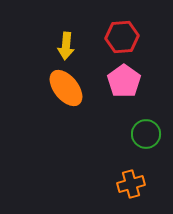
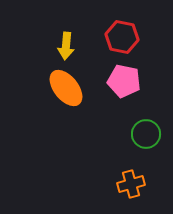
red hexagon: rotated 16 degrees clockwise
pink pentagon: rotated 24 degrees counterclockwise
